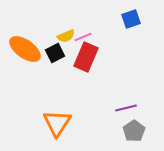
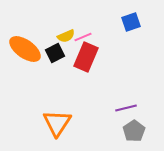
blue square: moved 3 px down
